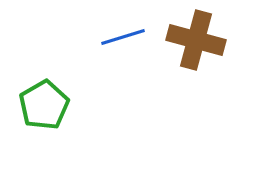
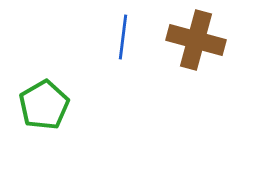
blue line: rotated 66 degrees counterclockwise
